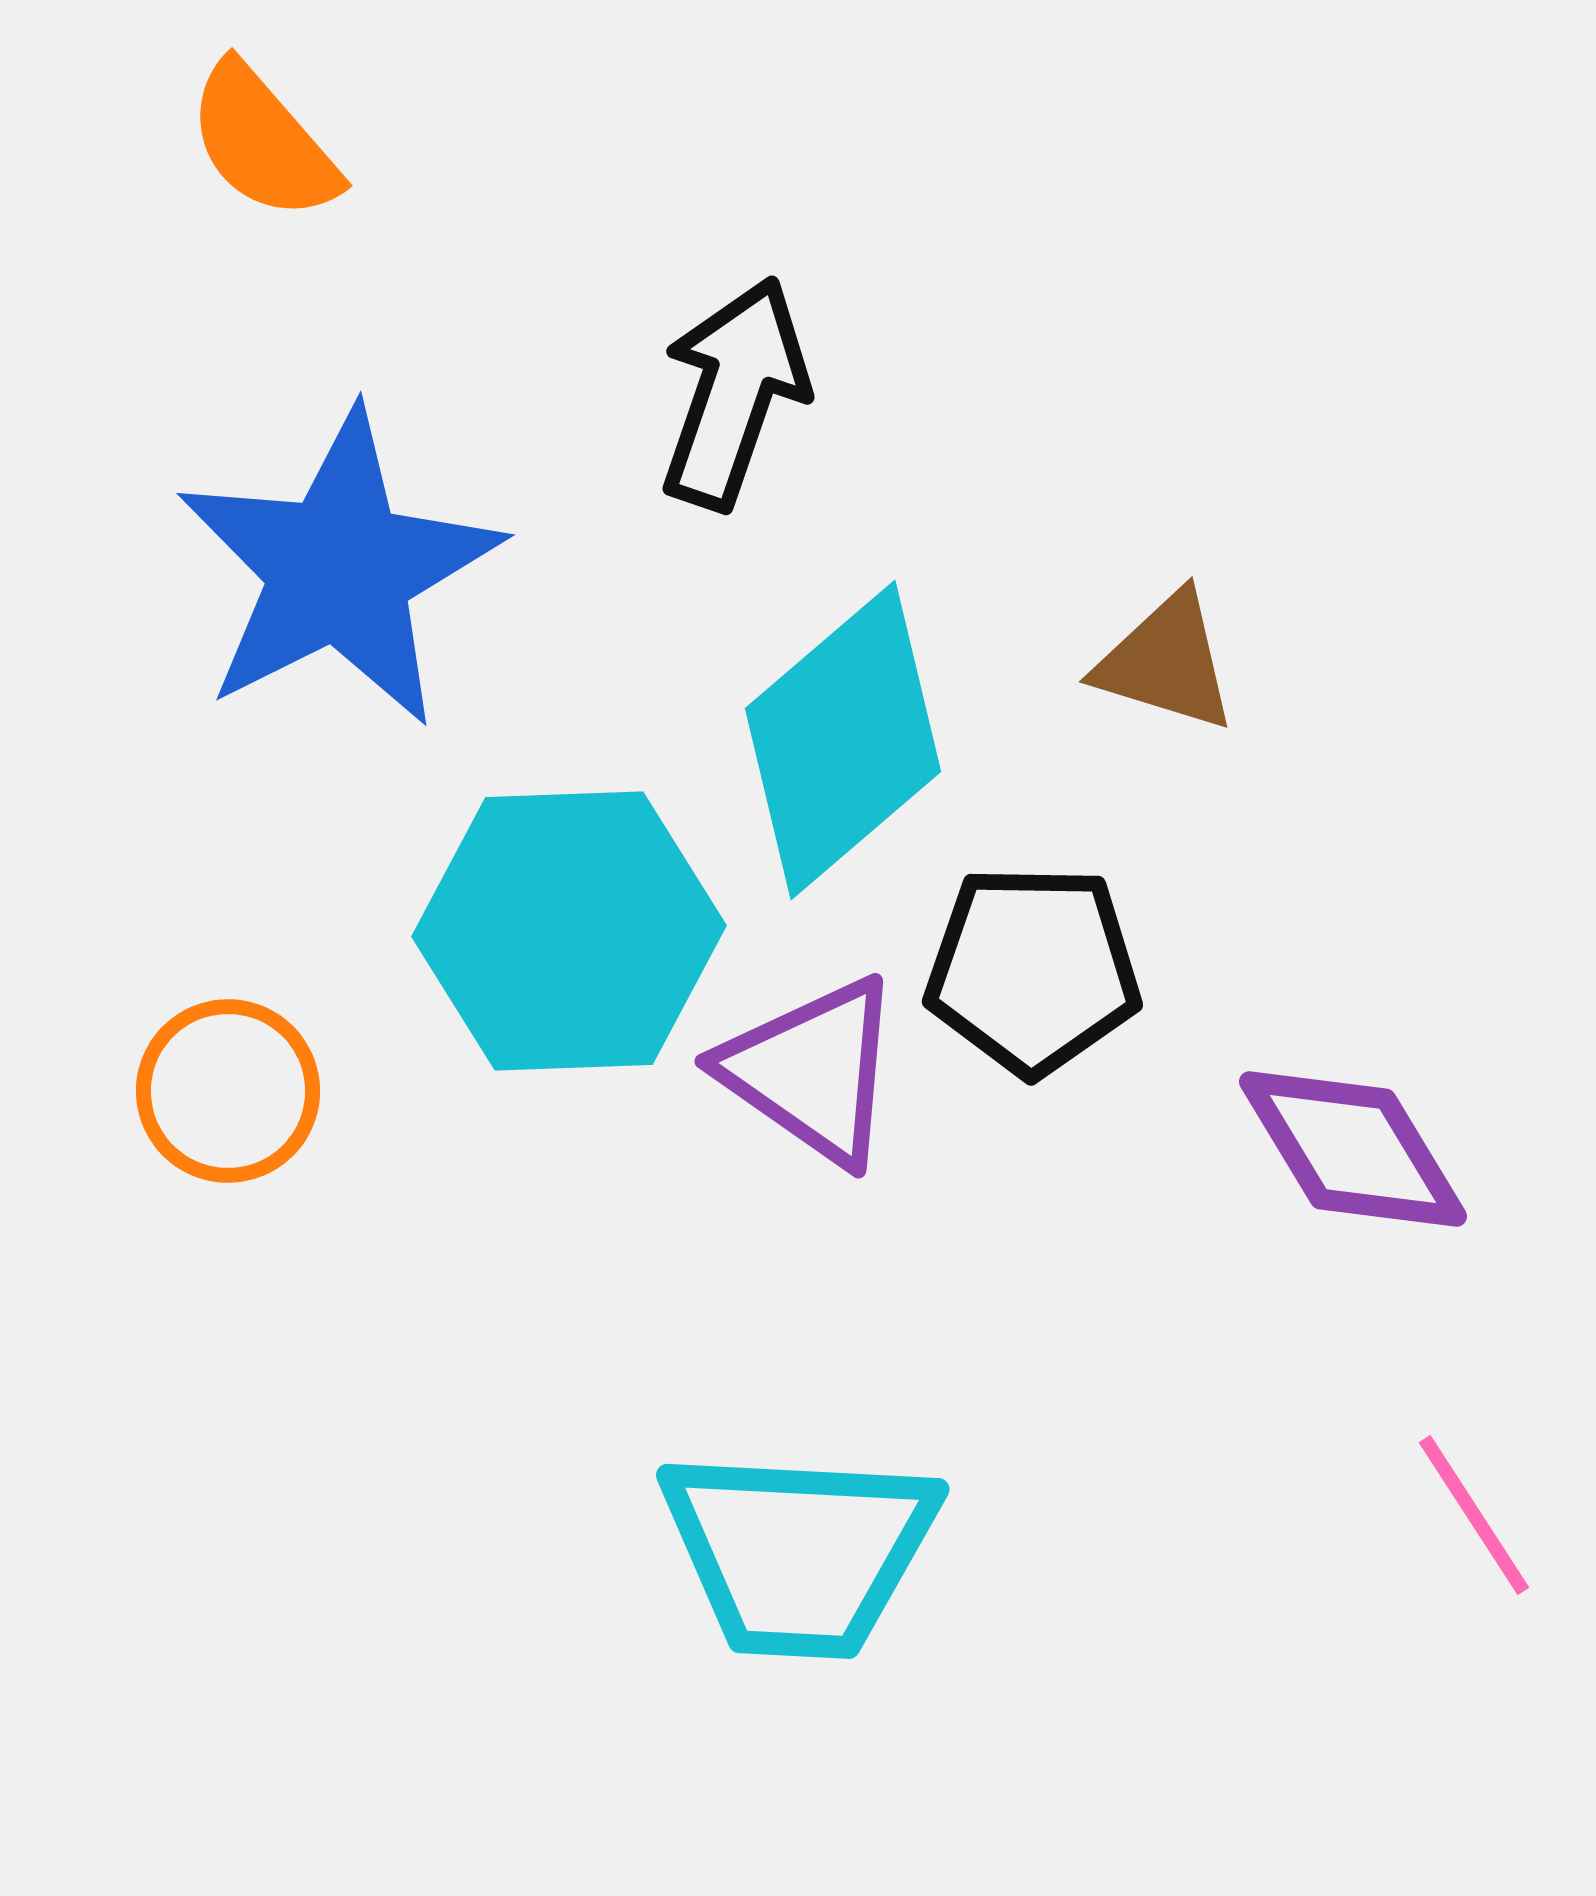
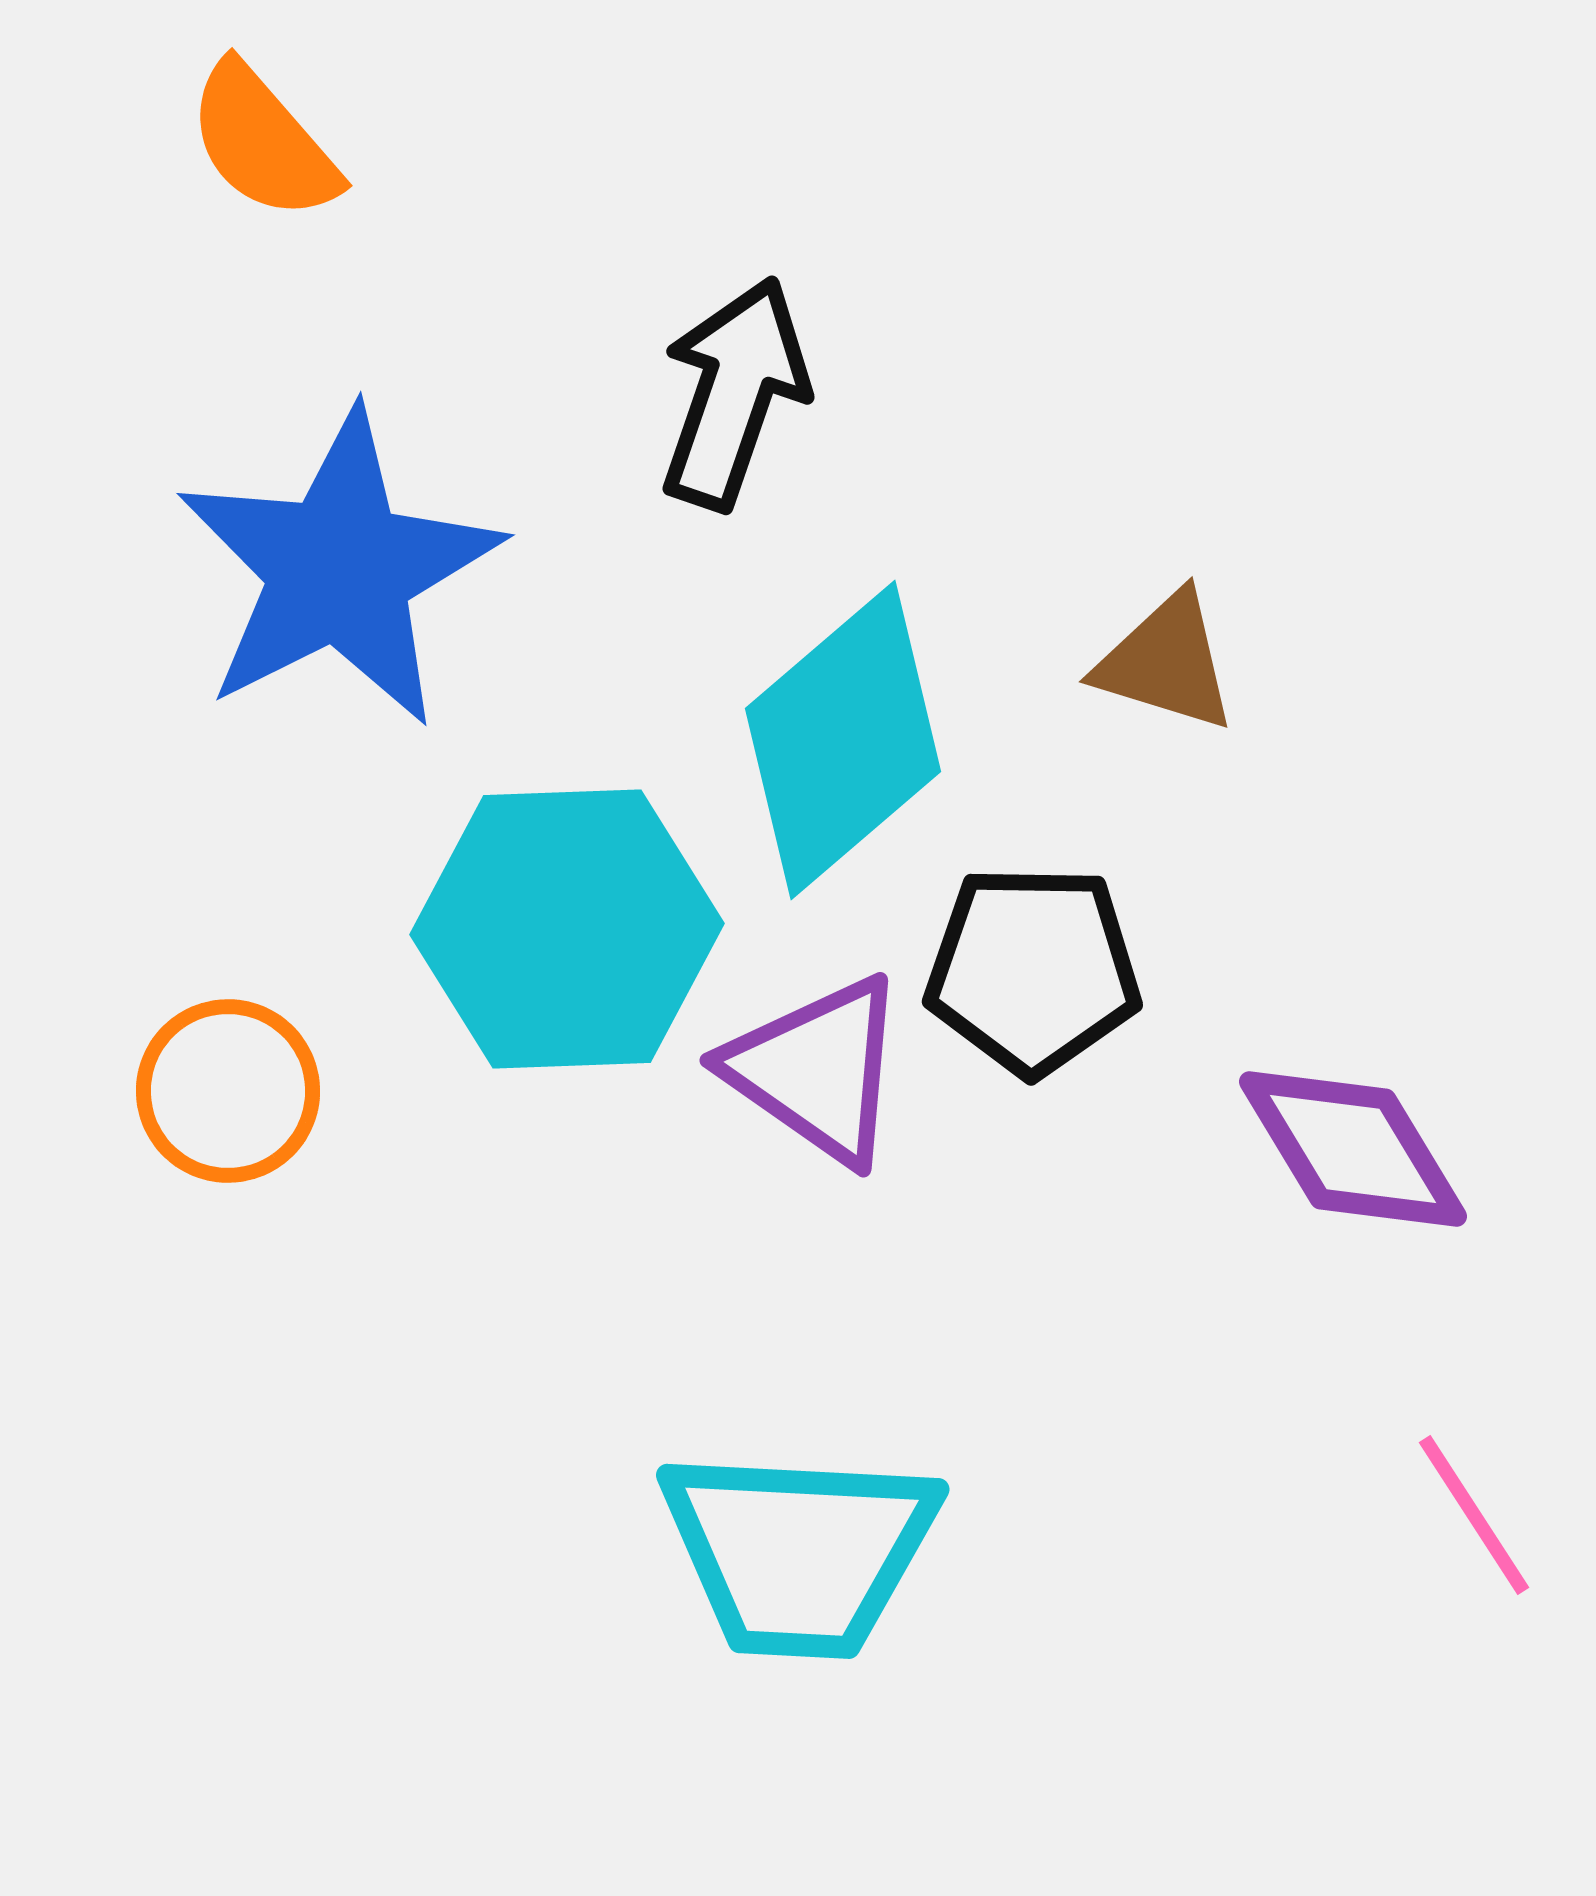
cyan hexagon: moved 2 px left, 2 px up
purple triangle: moved 5 px right, 1 px up
